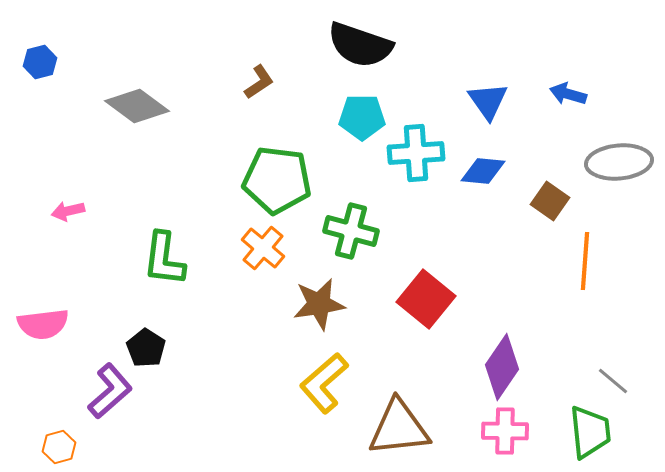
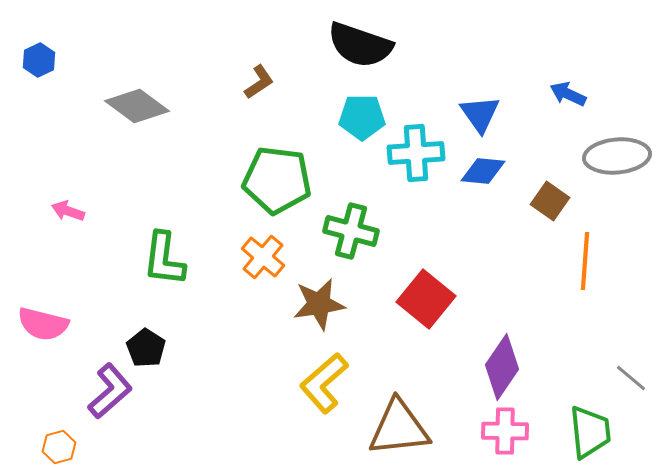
blue hexagon: moved 1 px left, 2 px up; rotated 12 degrees counterclockwise
blue arrow: rotated 9 degrees clockwise
blue triangle: moved 8 px left, 13 px down
gray ellipse: moved 2 px left, 6 px up
pink arrow: rotated 32 degrees clockwise
orange cross: moved 9 px down
pink semicircle: rotated 21 degrees clockwise
gray line: moved 18 px right, 3 px up
